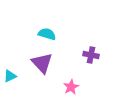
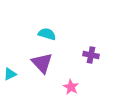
cyan triangle: moved 2 px up
pink star: rotated 14 degrees counterclockwise
